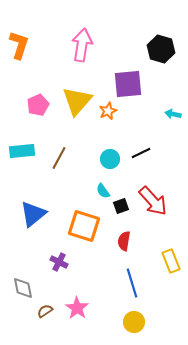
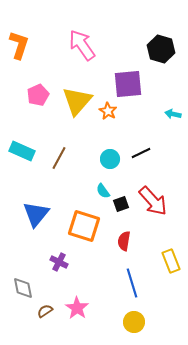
pink arrow: rotated 44 degrees counterclockwise
pink pentagon: moved 10 px up
orange star: rotated 18 degrees counterclockwise
cyan rectangle: rotated 30 degrees clockwise
black square: moved 2 px up
blue triangle: moved 3 px right; rotated 12 degrees counterclockwise
